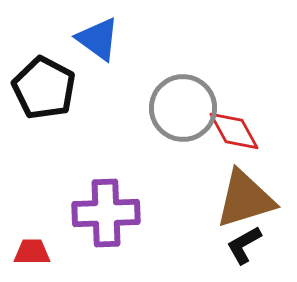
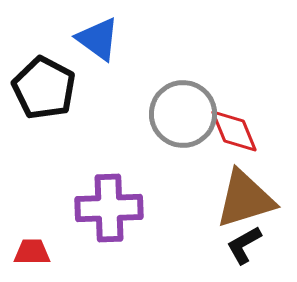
gray circle: moved 6 px down
red diamond: rotated 6 degrees clockwise
purple cross: moved 3 px right, 5 px up
